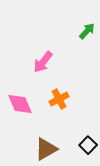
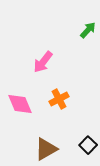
green arrow: moved 1 px right, 1 px up
